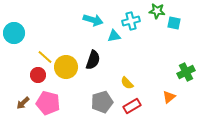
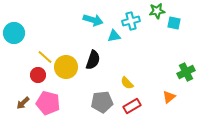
green star: rotated 14 degrees counterclockwise
gray pentagon: rotated 10 degrees clockwise
